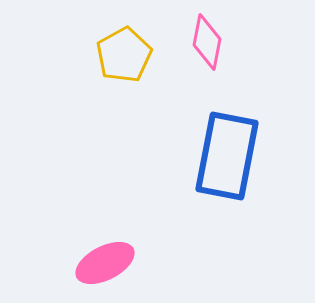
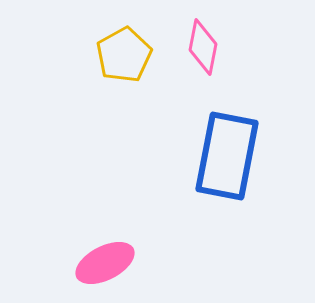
pink diamond: moved 4 px left, 5 px down
